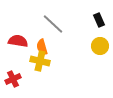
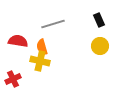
gray line: rotated 60 degrees counterclockwise
